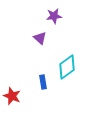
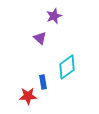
purple star: rotated 14 degrees counterclockwise
red star: moved 16 px right; rotated 24 degrees counterclockwise
